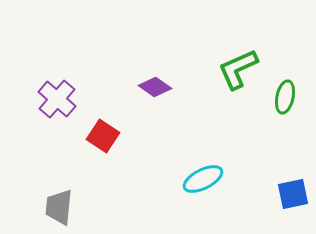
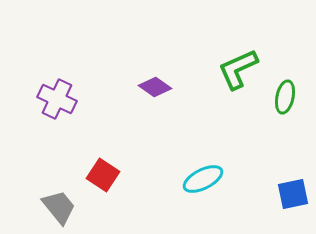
purple cross: rotated 15 degrees counterclockwise
red square: moved 39 px down
gray trapezoid: rotated 135 degrees clockwise
